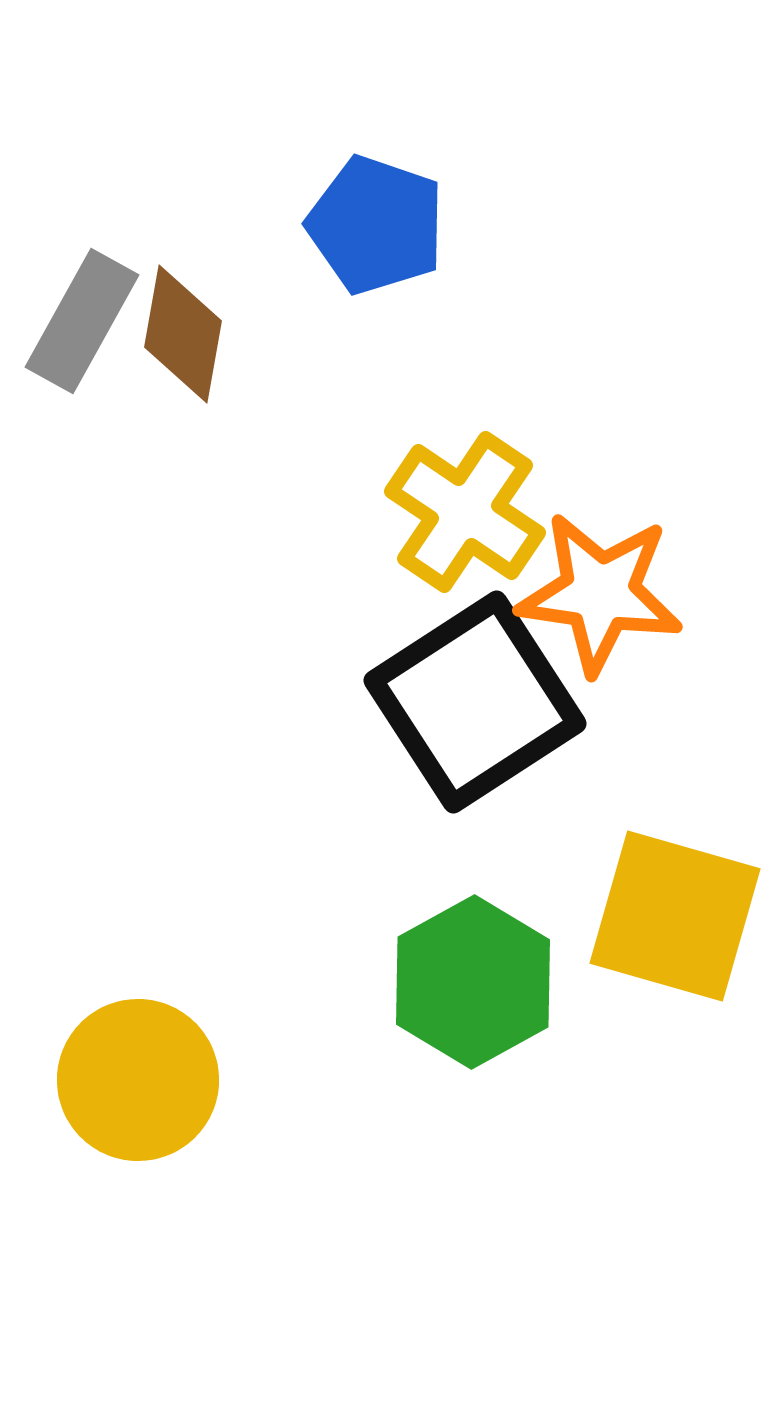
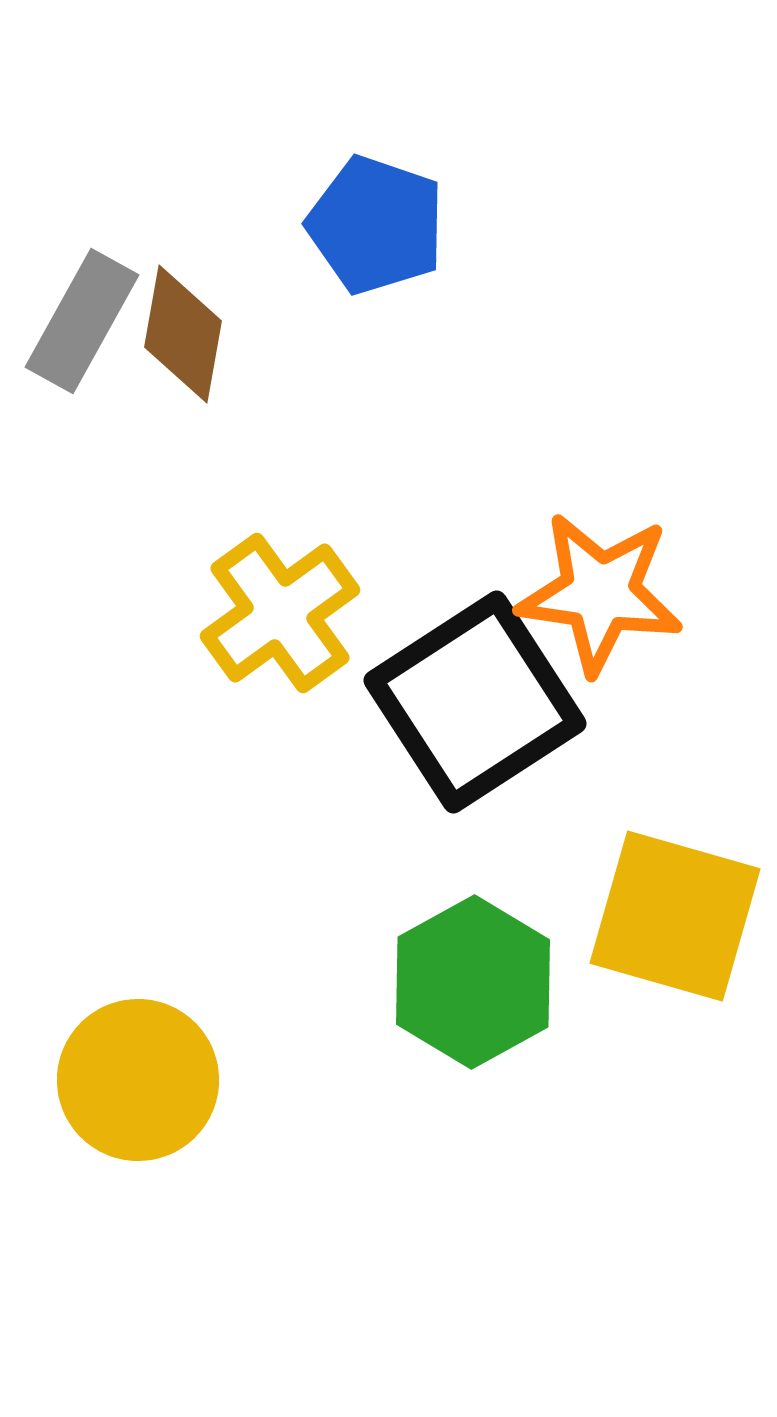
yellow cross: moved 185 px left, 101 px down; rotated 20 degrees clockwise
